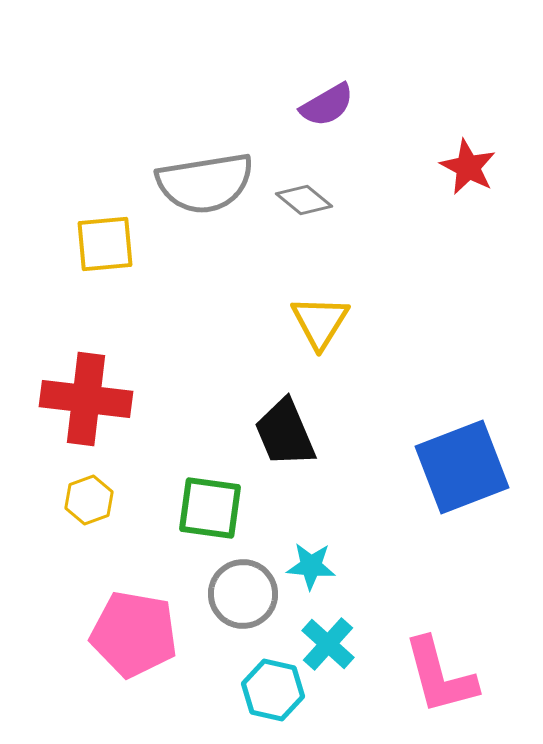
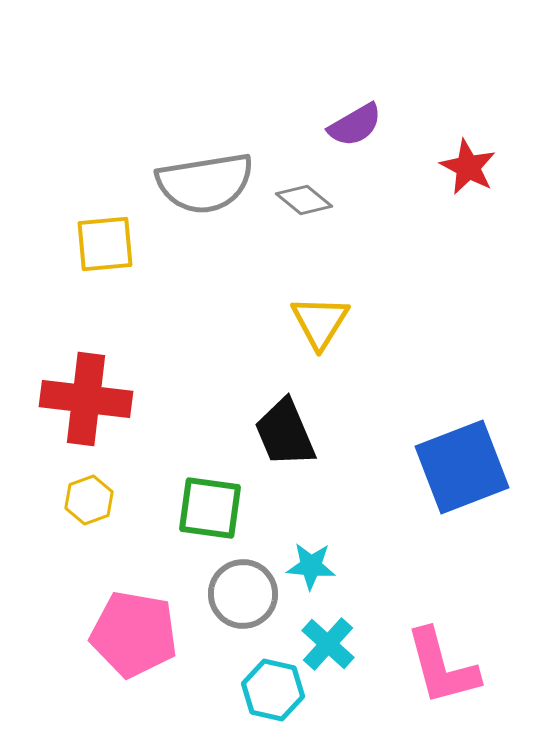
purple semicircle: moved 28 px right, 20 px down
pink L-shape: moved 2 px right, 9 px up
